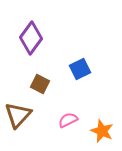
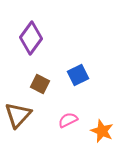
blue square: moved 2 px left, 6 px down
